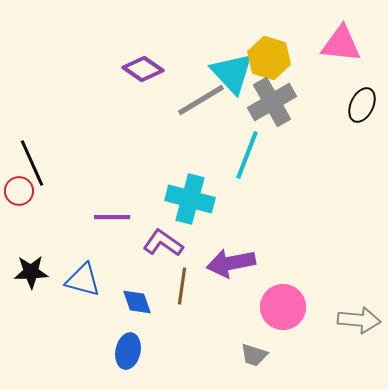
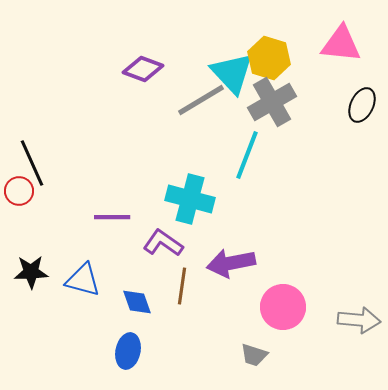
purple diamond: rotated 15 degrees counterclockwise
